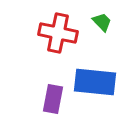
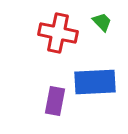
blue rectangle: rotated 9 degrees counterclockwise
purple rectangle: moved 2 px right, 2 px down
